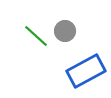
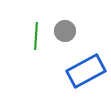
green line: rotated 52 degrees clockwise
